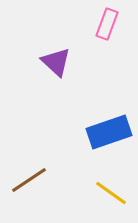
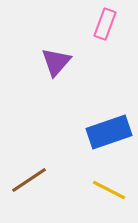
pink rectangle: moved 2 px left
purple triangle: rotated 28 degrees clockwise
yellow line: moved 2 px left, 3 px up; rotated 8 degrees counterclockwise
